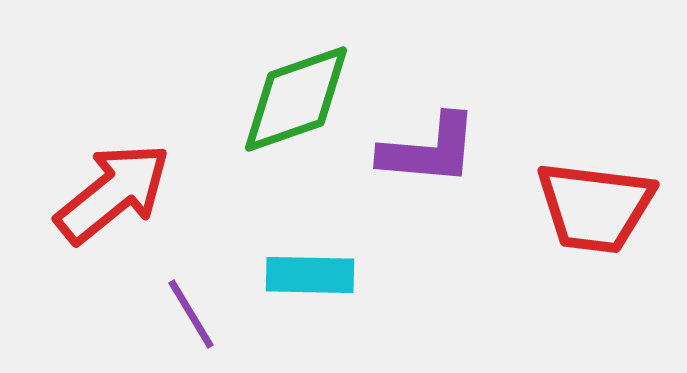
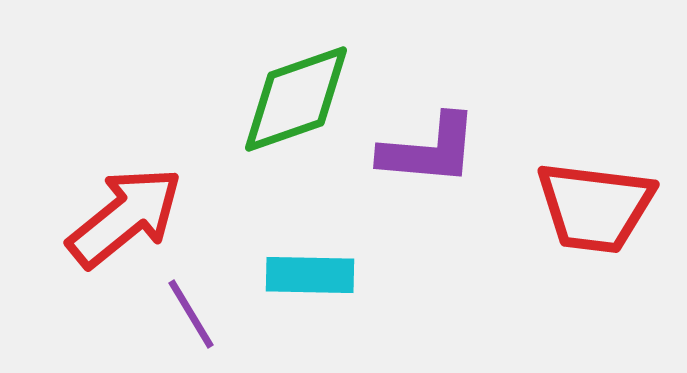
red arrow: moved 12 px right, 24 px down
